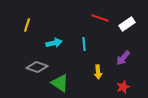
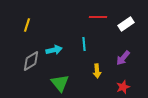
red line: moved 2 px left, 1 px up; rotated 18 degrees counterclockwise
white rectangle: moved 1 px left
cyan arrow: moved 7 px down
gray diamond: moved 6 px left, 6 px up; rotated 50 degrees counterclockwise
yellow arrow: moved 1 px left, 1 px up
green triangle: rotated 18 degrees clockwise
